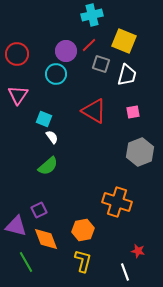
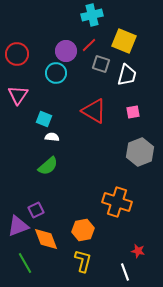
cyan circle: moved 1 px up
white semicircle: rotated 48 degrees counterclockwise
purple square: moved 3 px left
purple triangle: moved 2 px right; rotated 35 degrees counterclockwise
green line: moved 1 px left, 1 px down
